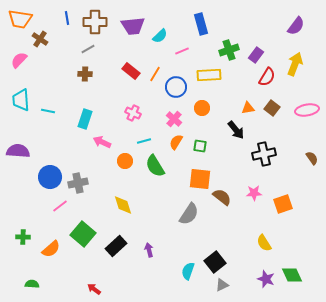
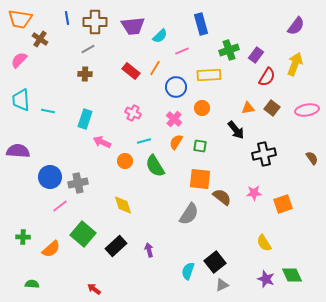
orange line at (155, 74): moved 6 px up
